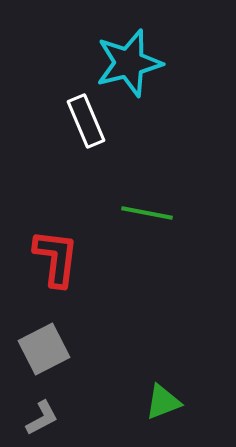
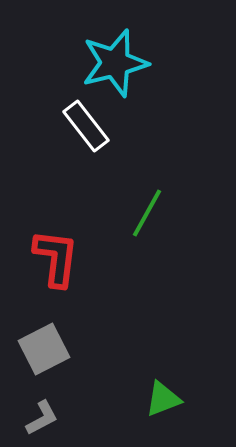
cyan star: moved 14 px left
white rectangle: moved 5 px down; rotated 15 degrees counterclockwise
green line: rotated 72 degrees counterclockwise
green triangle: moved 3 px up
